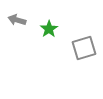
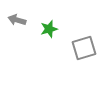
green star: rotated 18 degrees clockwise
